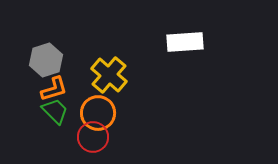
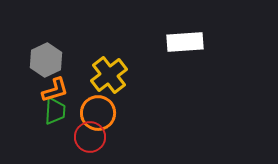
gray hexagon: rotated 8 degrees counterclockwise
yellow cross: rotated 12 degrees clockwise
orange L-shape: moved 1 px right, 1 px down
green trapezoid: rotated 48 degrees clockwise
red circle: moved 3 px left
